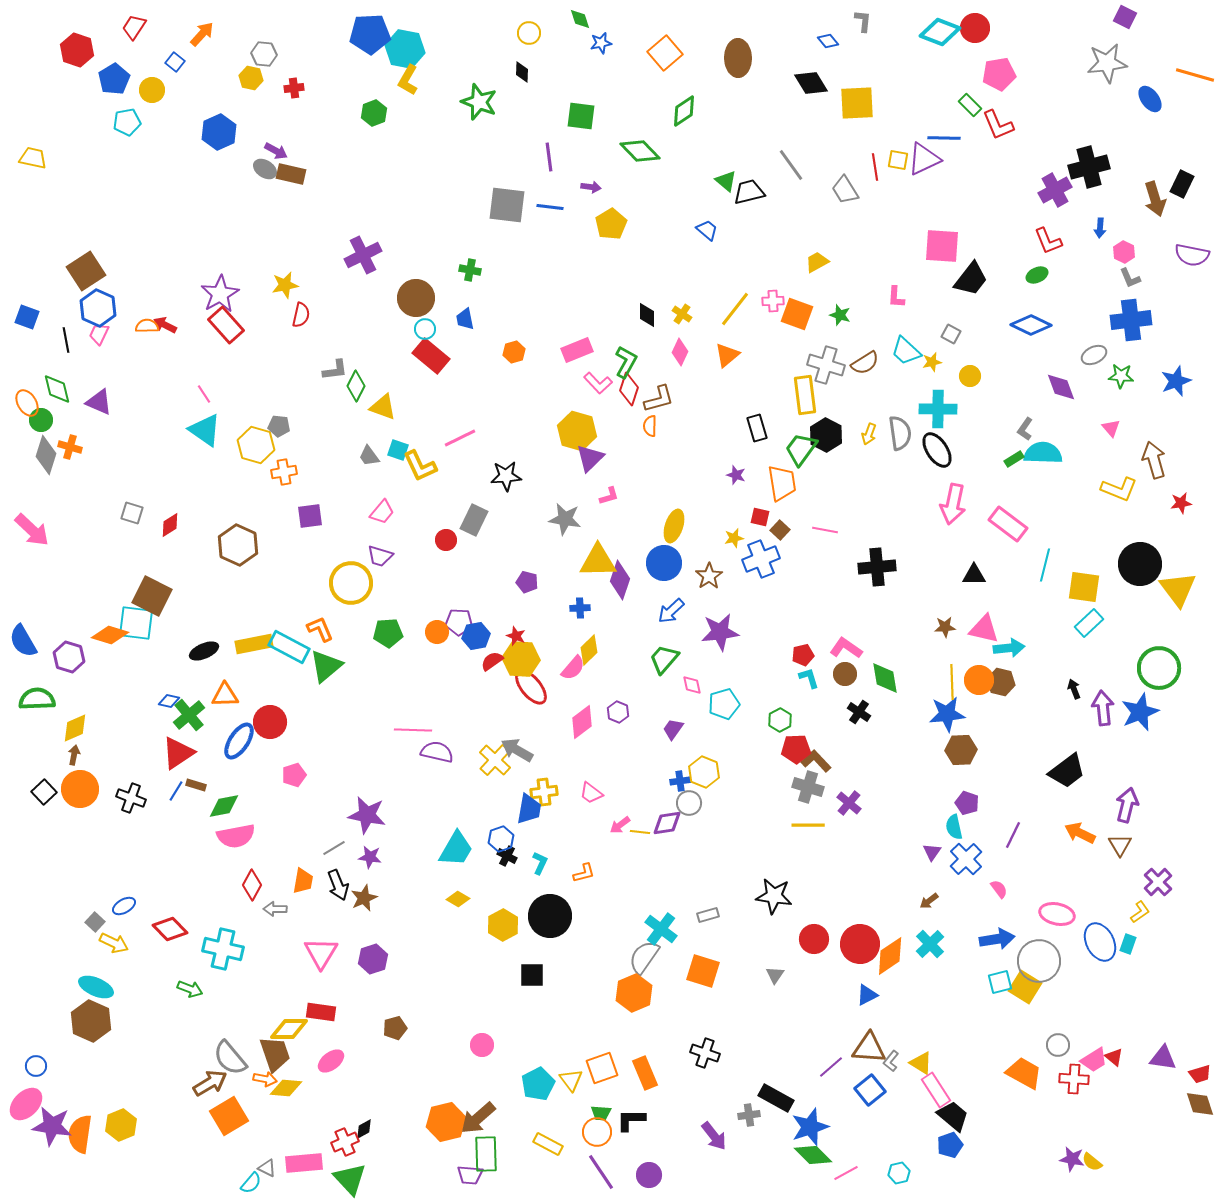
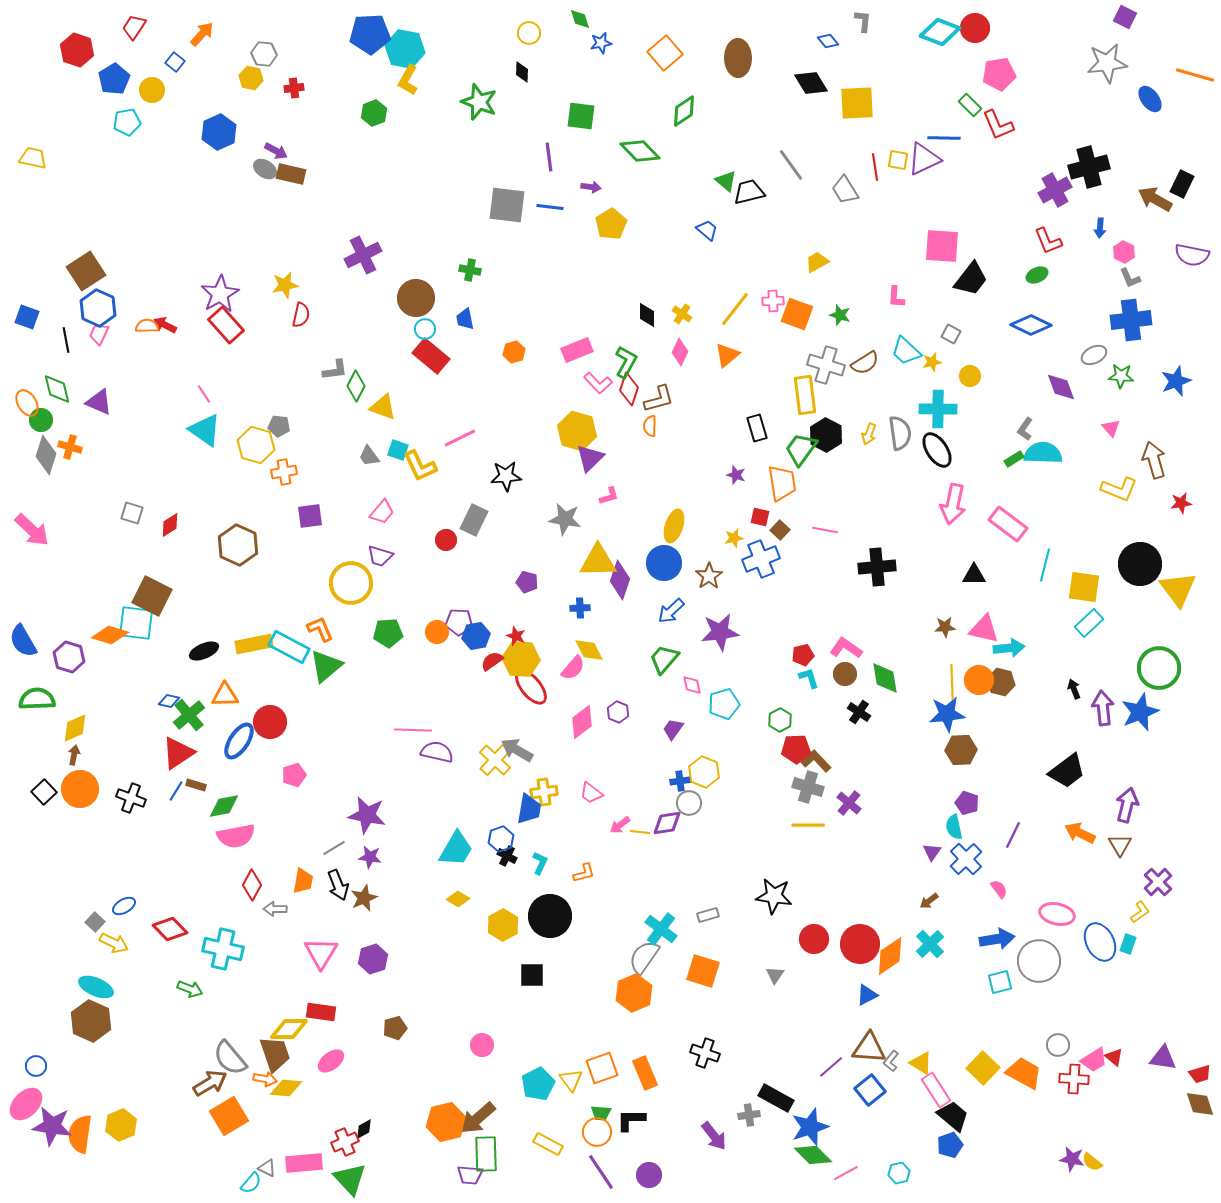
brown arrow at (1155, 199): rotated 136 degrees clockwise
yellow diamond at (589, 650): rotated 72 degrees counterclockwise
yellow square at (1025, 987): moved 42 px left, 81 px down; rotated 12 degrees clockwise
